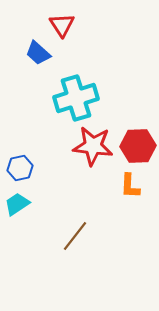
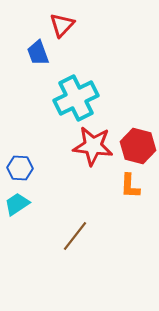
red triangle: rotated 16 degrees clockwise
blue trapezoid: rotated 28 degrees clockwise
cyan cross: rotated 9 degrees counterclockwise
red hexagon: rotated 16 degrees clockwise
blue hexagon: rotated 15 degrees clockwise
